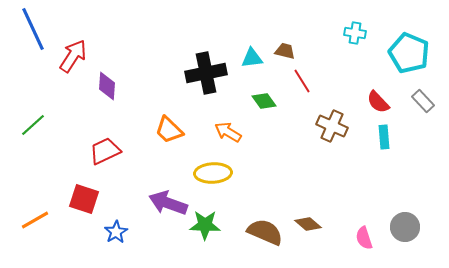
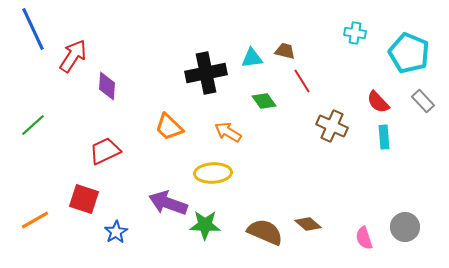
orange trapezoid: moved 3 px up
